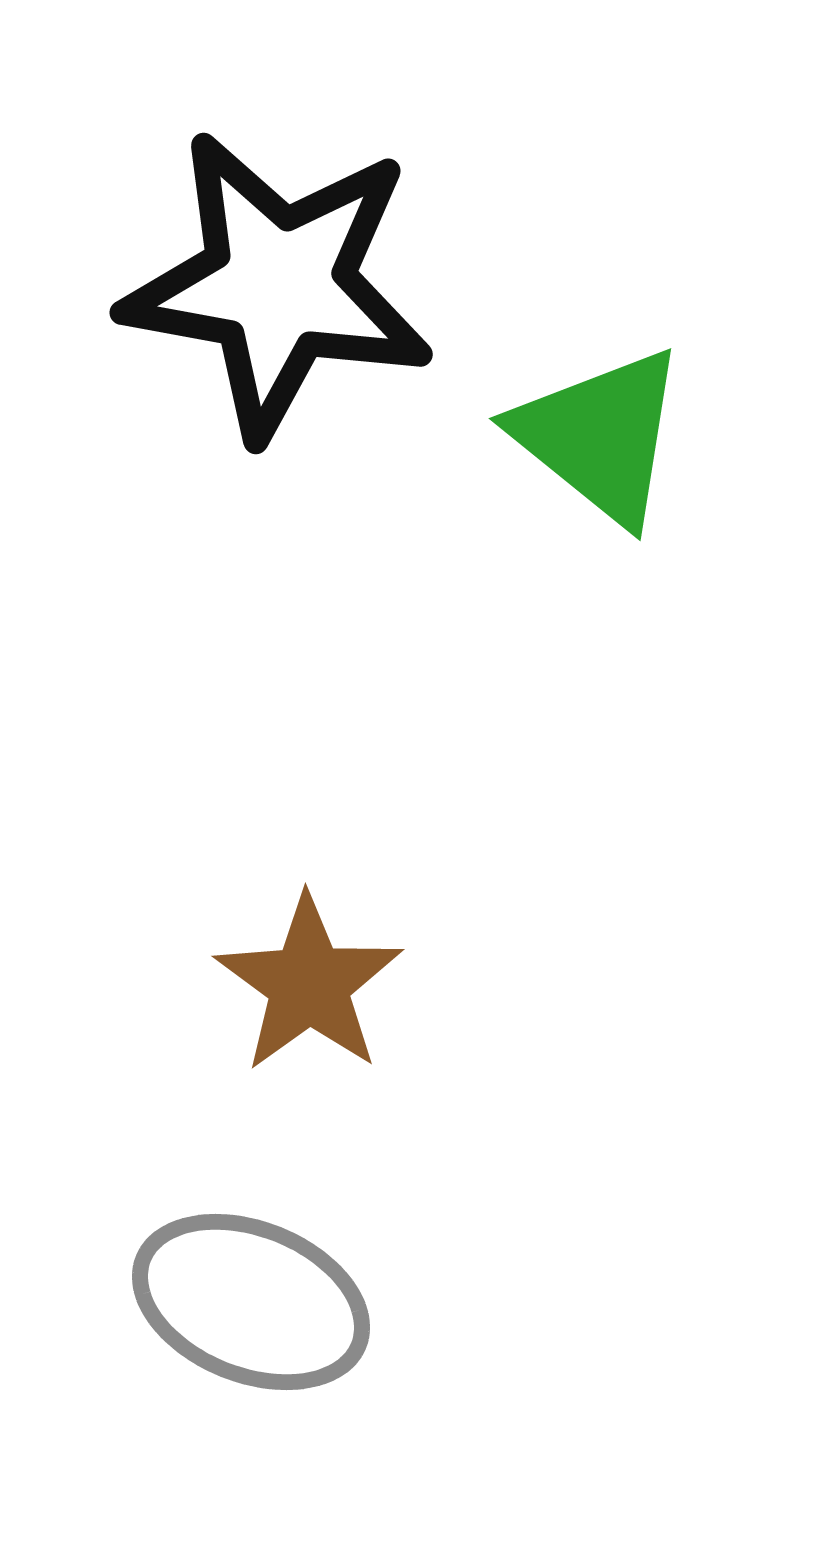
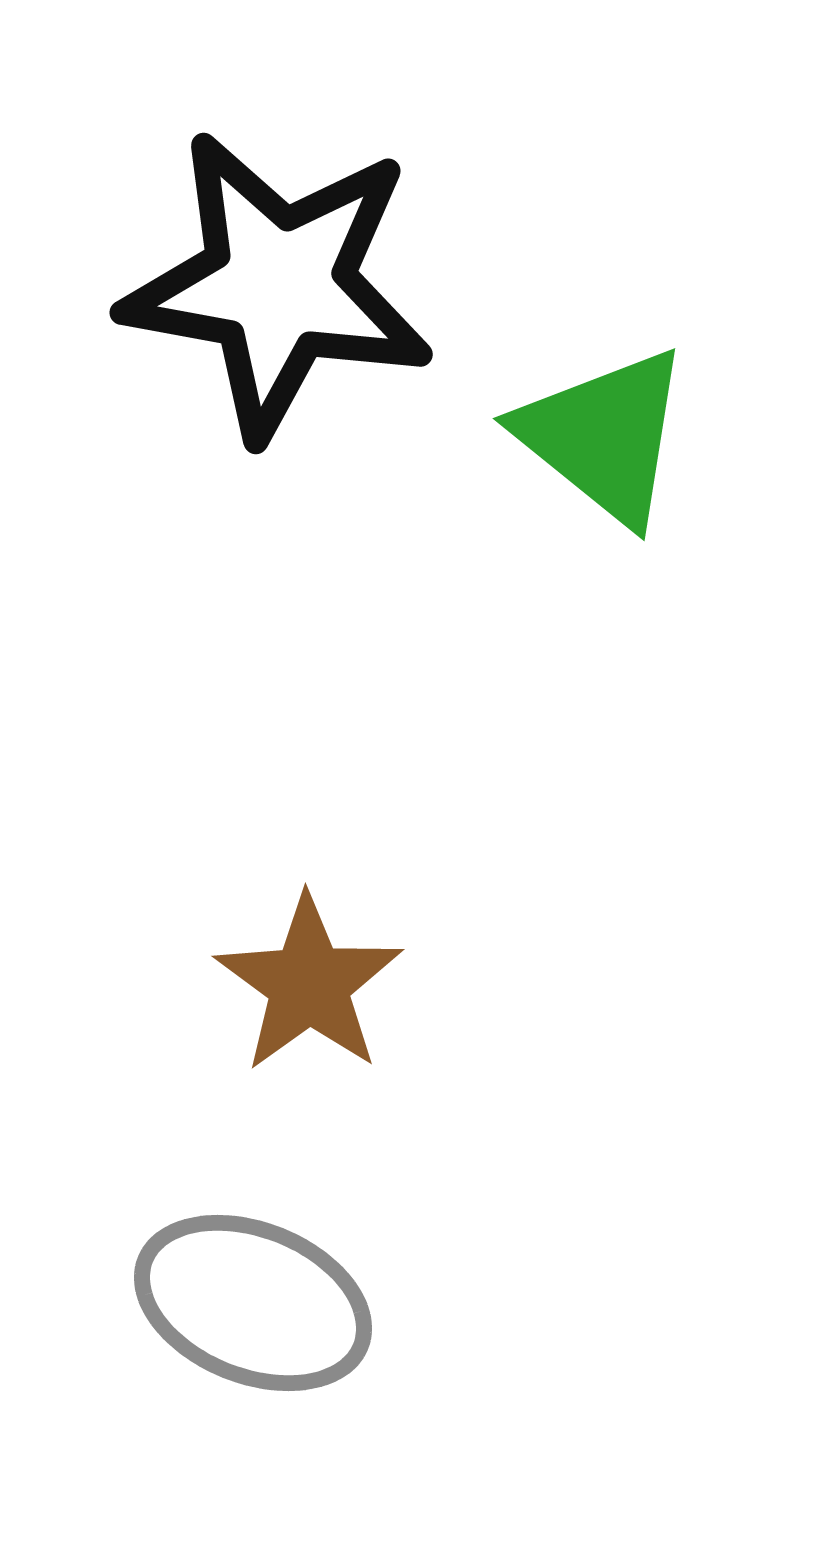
green triangle: moved 4 px right
gray ellipse: moved 2 px right, 1 px down
